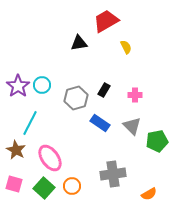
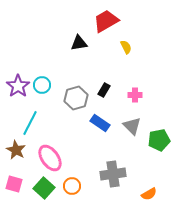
green pentagon: moved 2 px right, 1 px up
